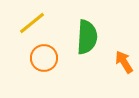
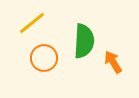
green semicircle: moved 3 px left, 4 px down
orange arrow: moved 11 px left
